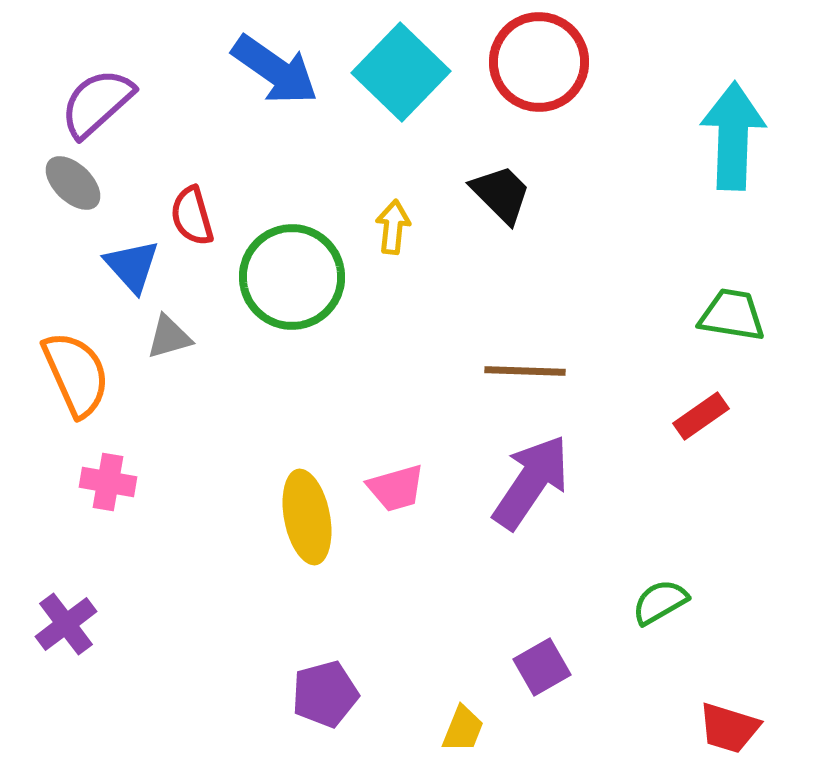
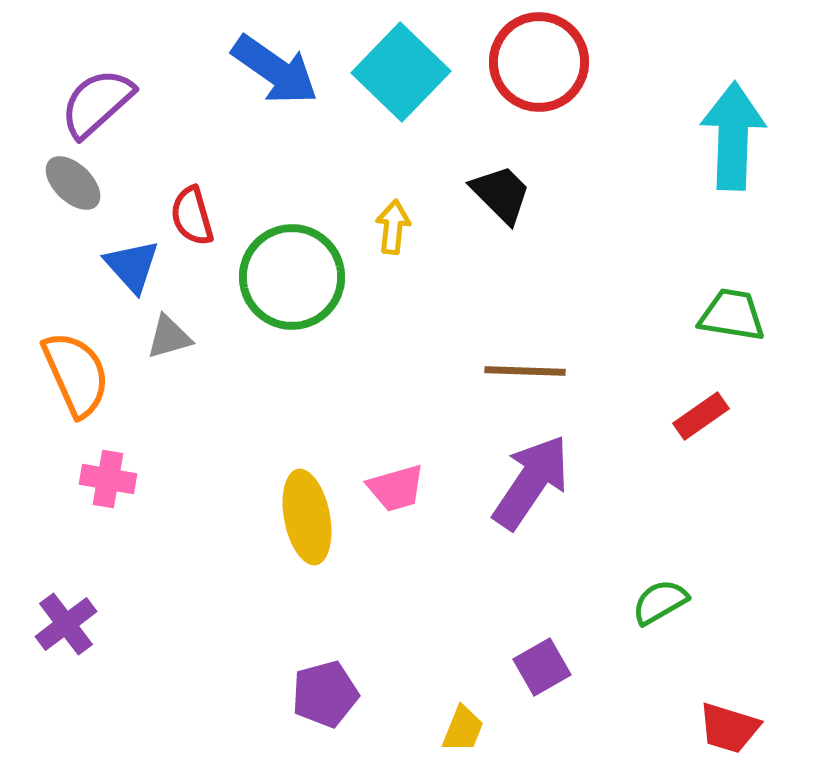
pink cross: moved 3 px up
